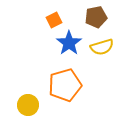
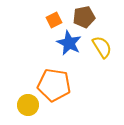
brown pentagon: moved 12 px left
blue star: rotated 10 degrees counterclockwise
yellow semicircle: rotated 105 degrees counterclockwise
orange pentagon: moved 11 px left; rotated 24 degrees clockwise
